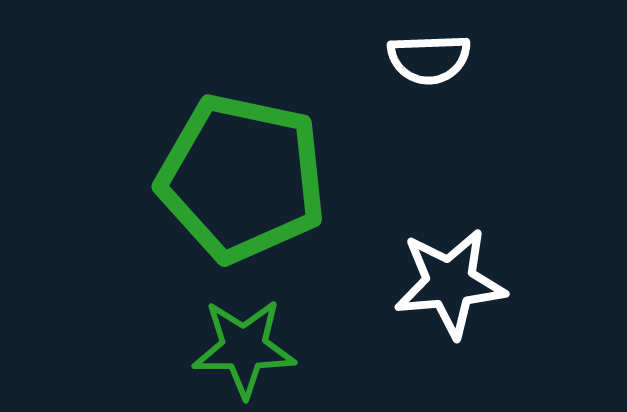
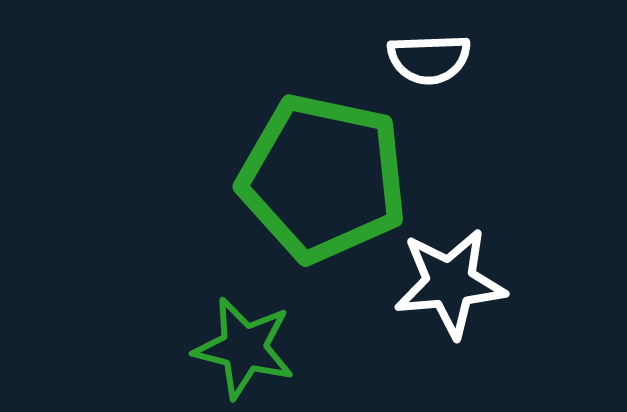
green pentagon: moved 81 px right
green star: rotated 14 degrees clockwise
